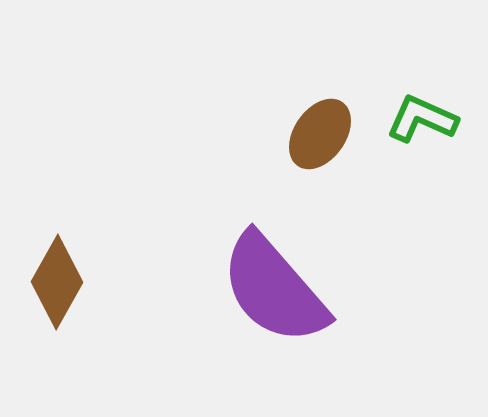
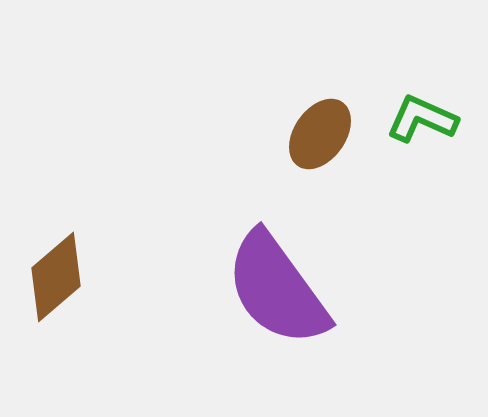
brown diamond: moved 1 px left, 5 px up; rotated 20 degrees clockwise
purple semicircle: moved 3 px right; rotated 5 degrees clockwise
